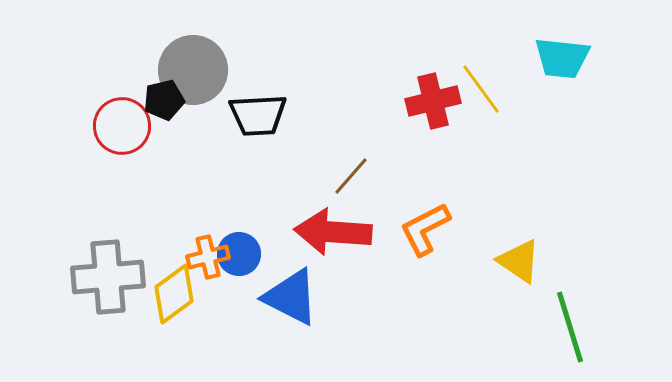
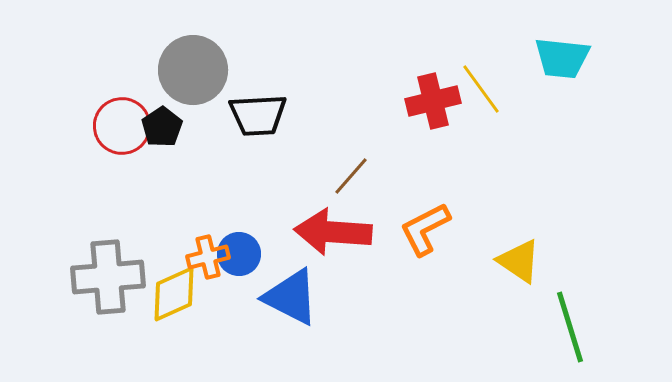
black pentagon: moved 2 px left, 27 px down; rotated 21 degrees counterclockwise
yellow diamond: rotated 12 degrees clockwise
